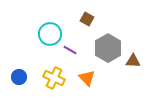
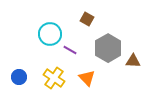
yellow cross: rotated 10 degrees clockwise
